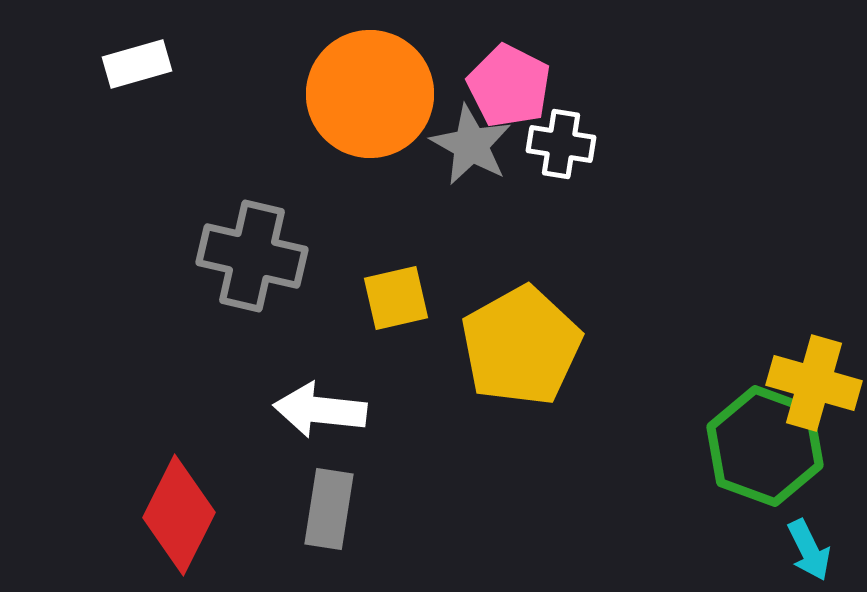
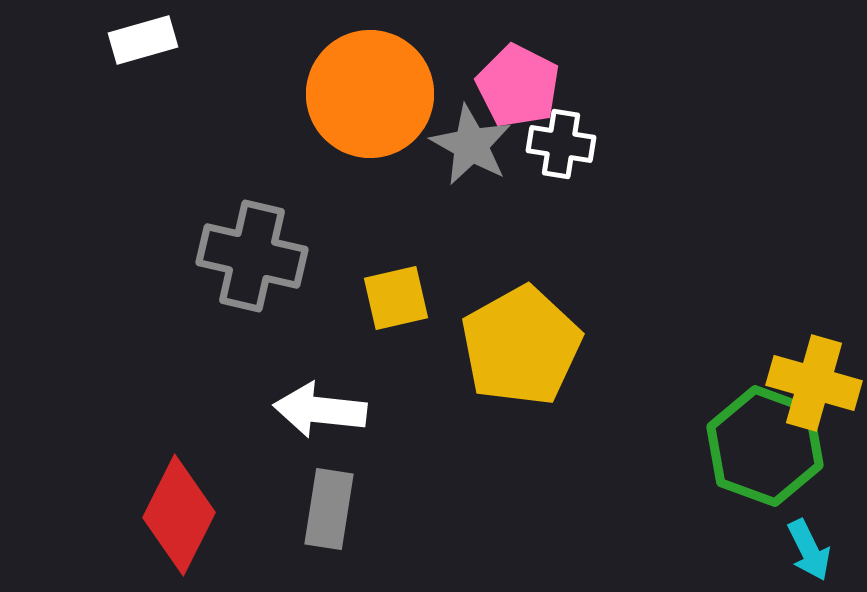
white rectangle: moved 6 px right, 24 px up
pink pentagon: moved 9 px right
